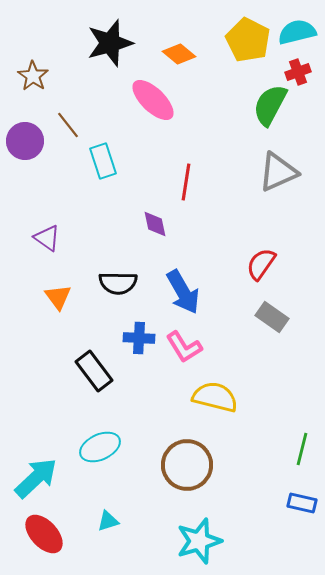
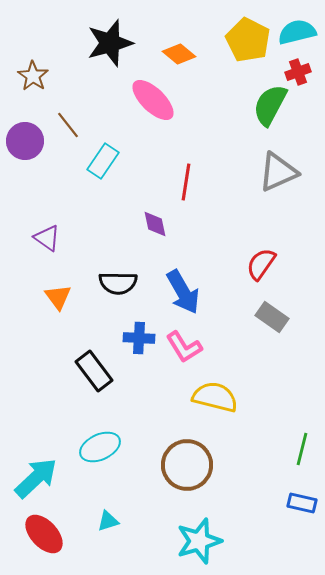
cyan rectangle: rotated 52 degrees clockwise
